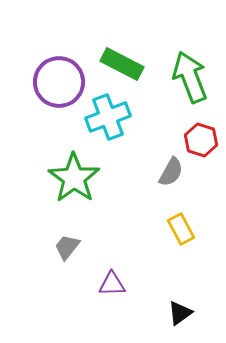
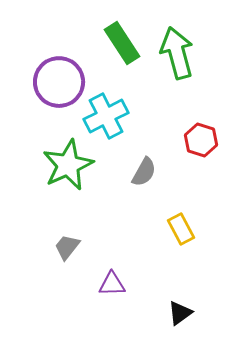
green rectangle: moved 21 px up; rotated 30 degrees clockwise
green arrow: moved 13 px left, 24 px up; rotated 6 degrees clockwise
cyan cross: moved 2 px left, 1 px up; rotated 6 degrees counterclockwise
gray semicircle: moved 27 px left
green star: moved 6 px left, 13 px up; rotated 12 degrees clockwise
